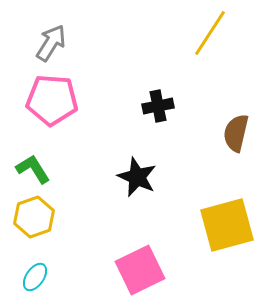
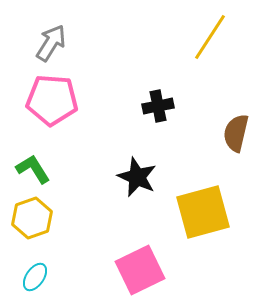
yellow line: moved 4 px down
yellow hexagon: moved 2 px left, 1 px down
yellow square: moved 24 px left, 13 px up
